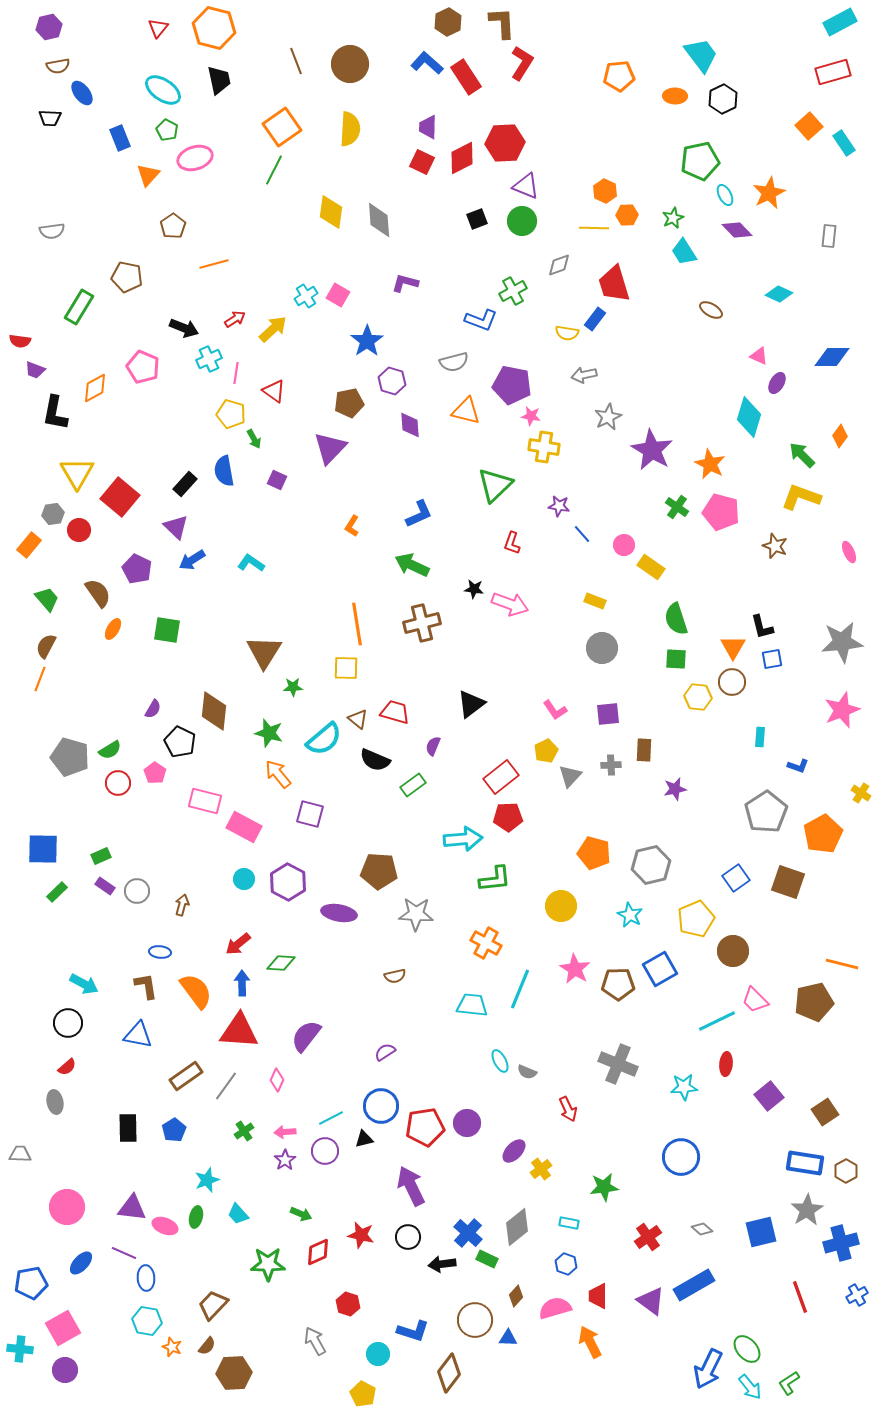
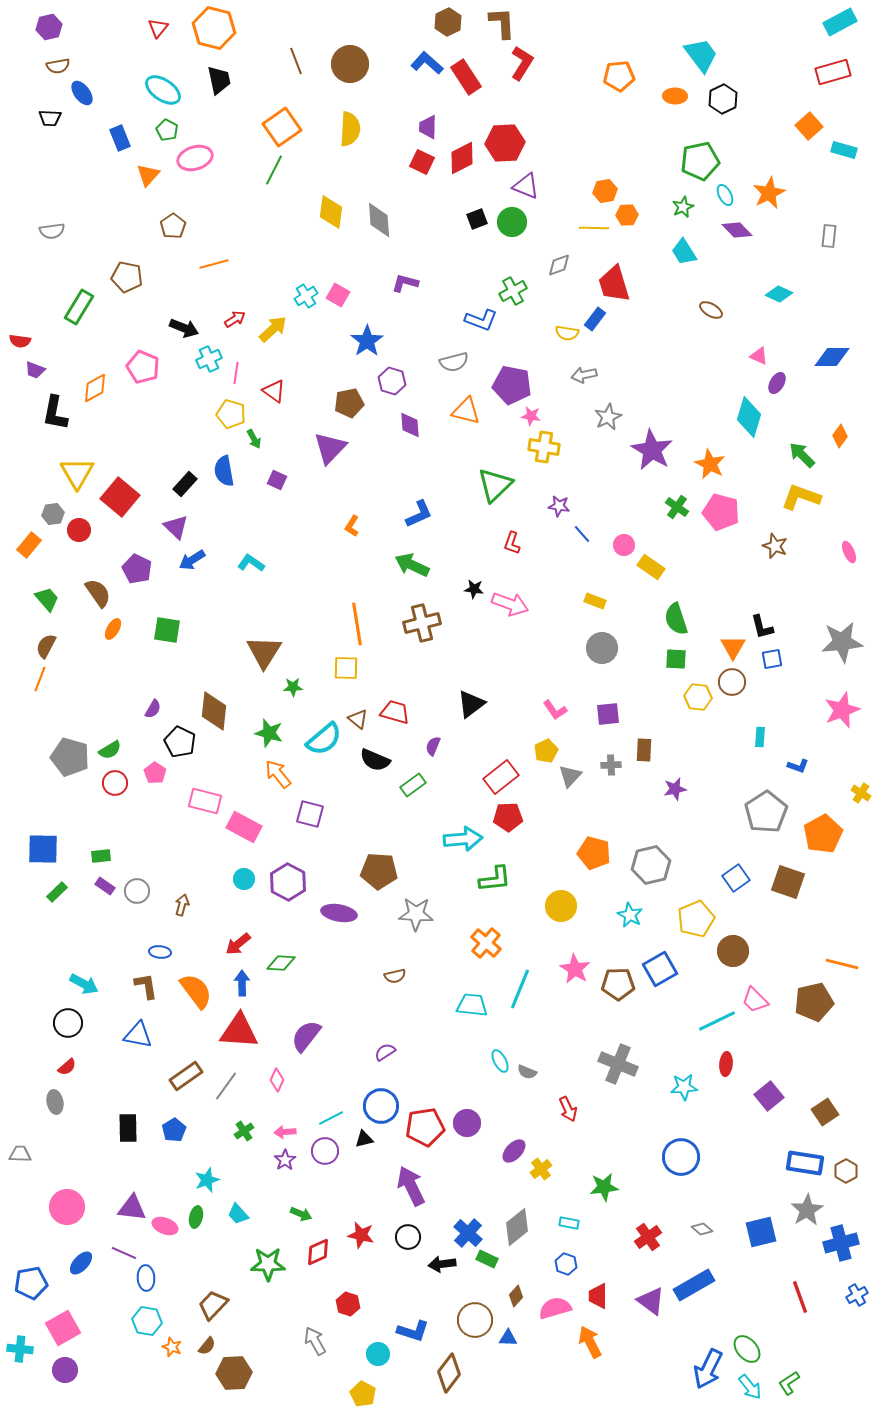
cyan rectangle at (844, 143): moved 7 px down; rotated 40 degrees counterclockwise
orange hexagon at (605, 191): rotated 25 degrees clockwise
green star at (673, 218): moved 10 px right, 11 px up
green circle at (522, 221): moved 10 px left, 1 px down
red circle at (118, 783): moved 3 px left
green rectangle at (101, 856): rotated 18 degrees clockwise
orange cross at (486, 943): rotated 12 degrees clockwise
